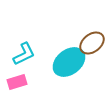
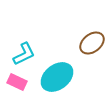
cyan ellipse: moved 12 px left, 15 px down
pink rectangle: rotated 42 degrees clockwise
